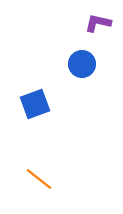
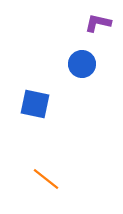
blue square: rotated 32 degrees clockwise
orange line: moved 7 px right
